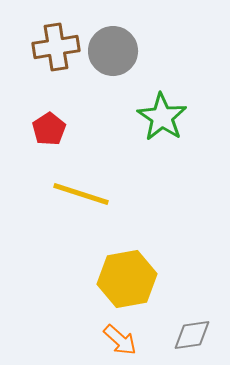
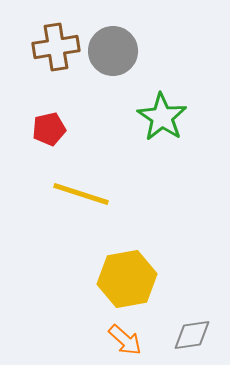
red pentagon: rotated 20 degrees clockwise
orange arrow: moved 5 px right
